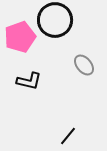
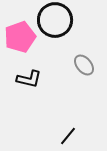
black L-shape: moved 2 px up
